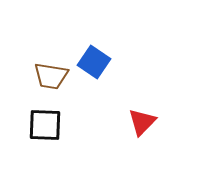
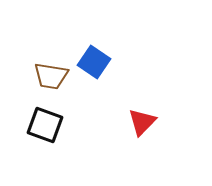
black square: rotated 18 degrees clockwise
